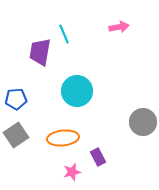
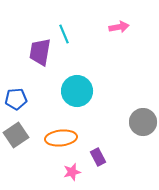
orange ellipse: moved 2 px left
